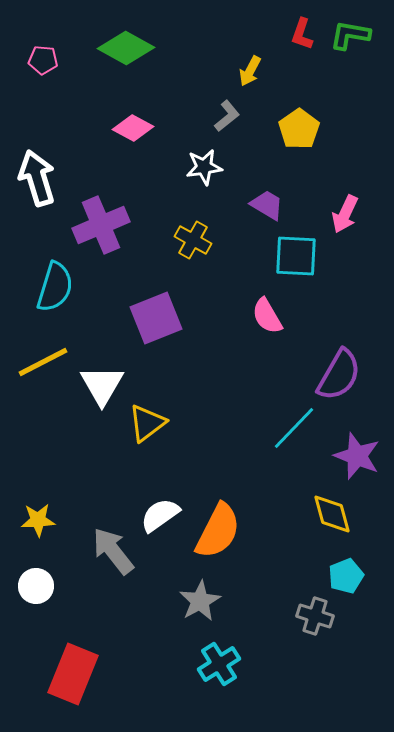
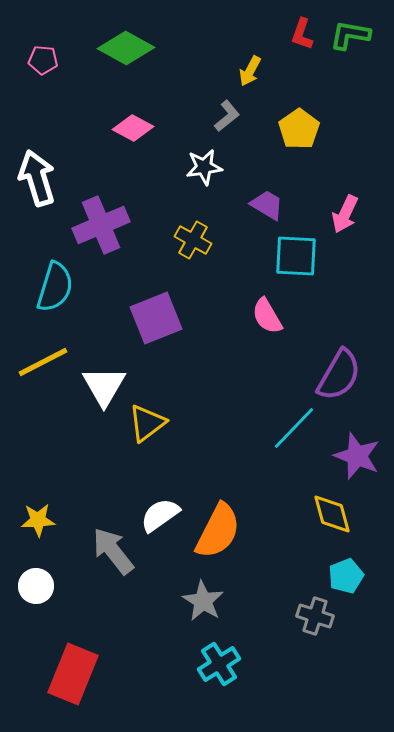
white triangle: moved 2 px right, 1 px down
gray star: moved 3 px right; rotated 12 degrees counterclockwise
